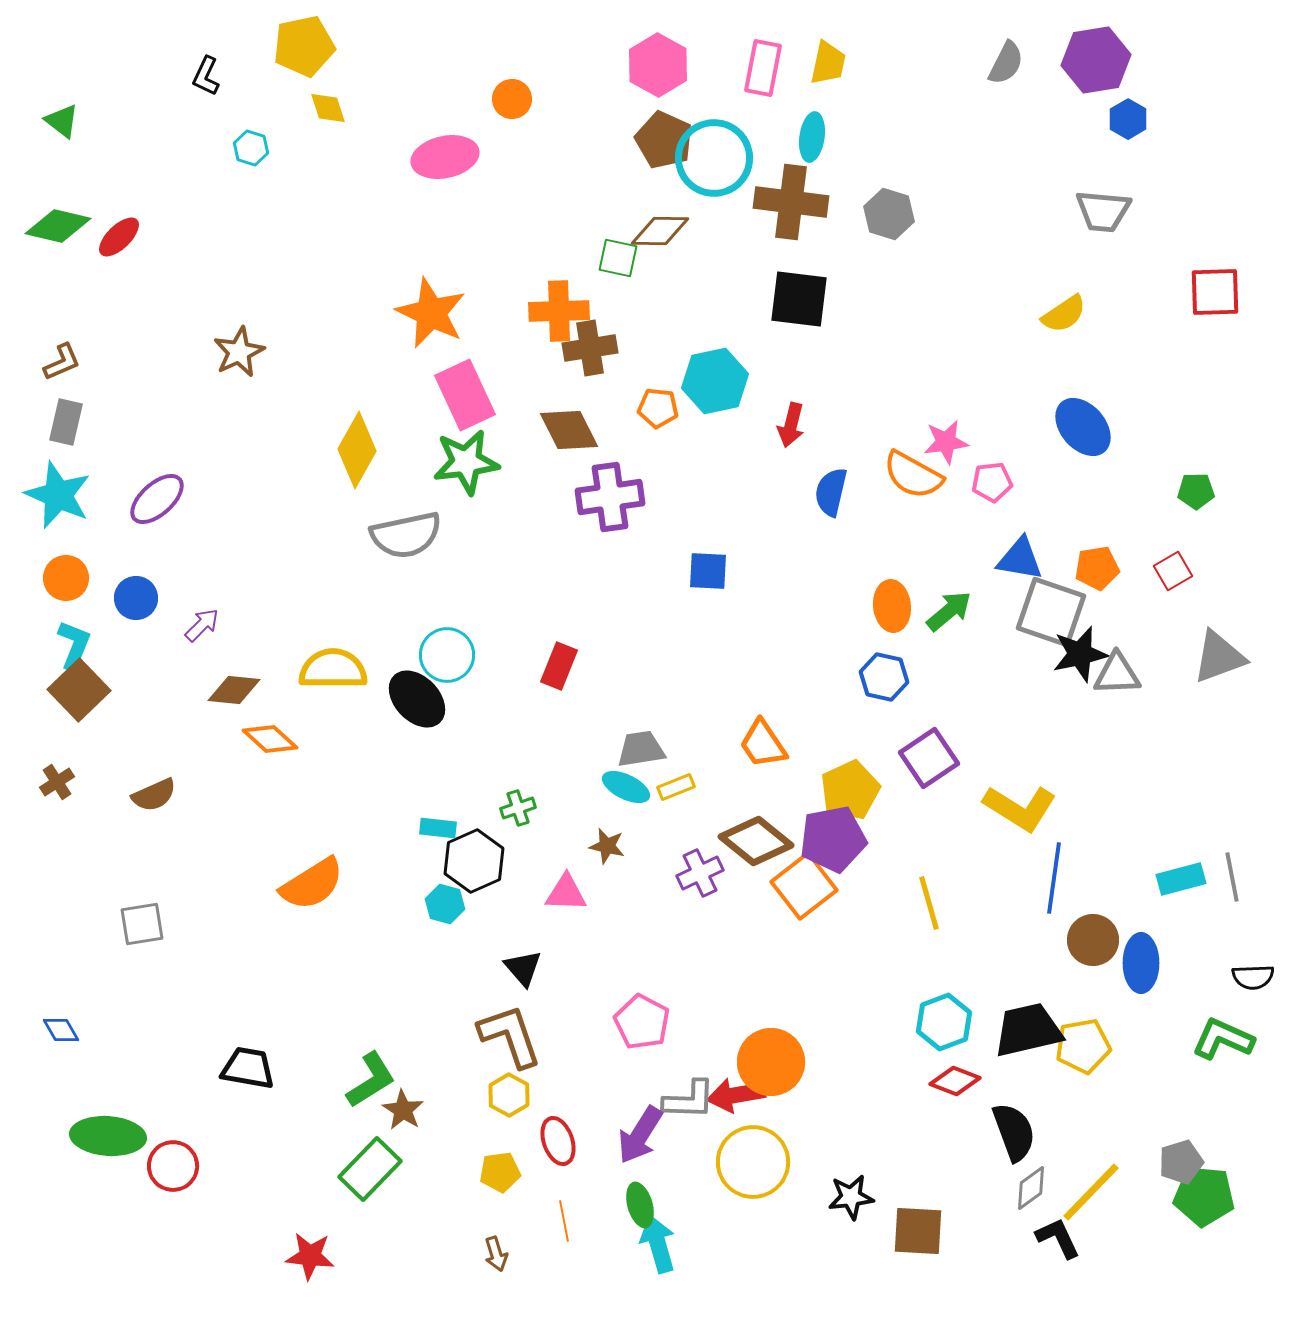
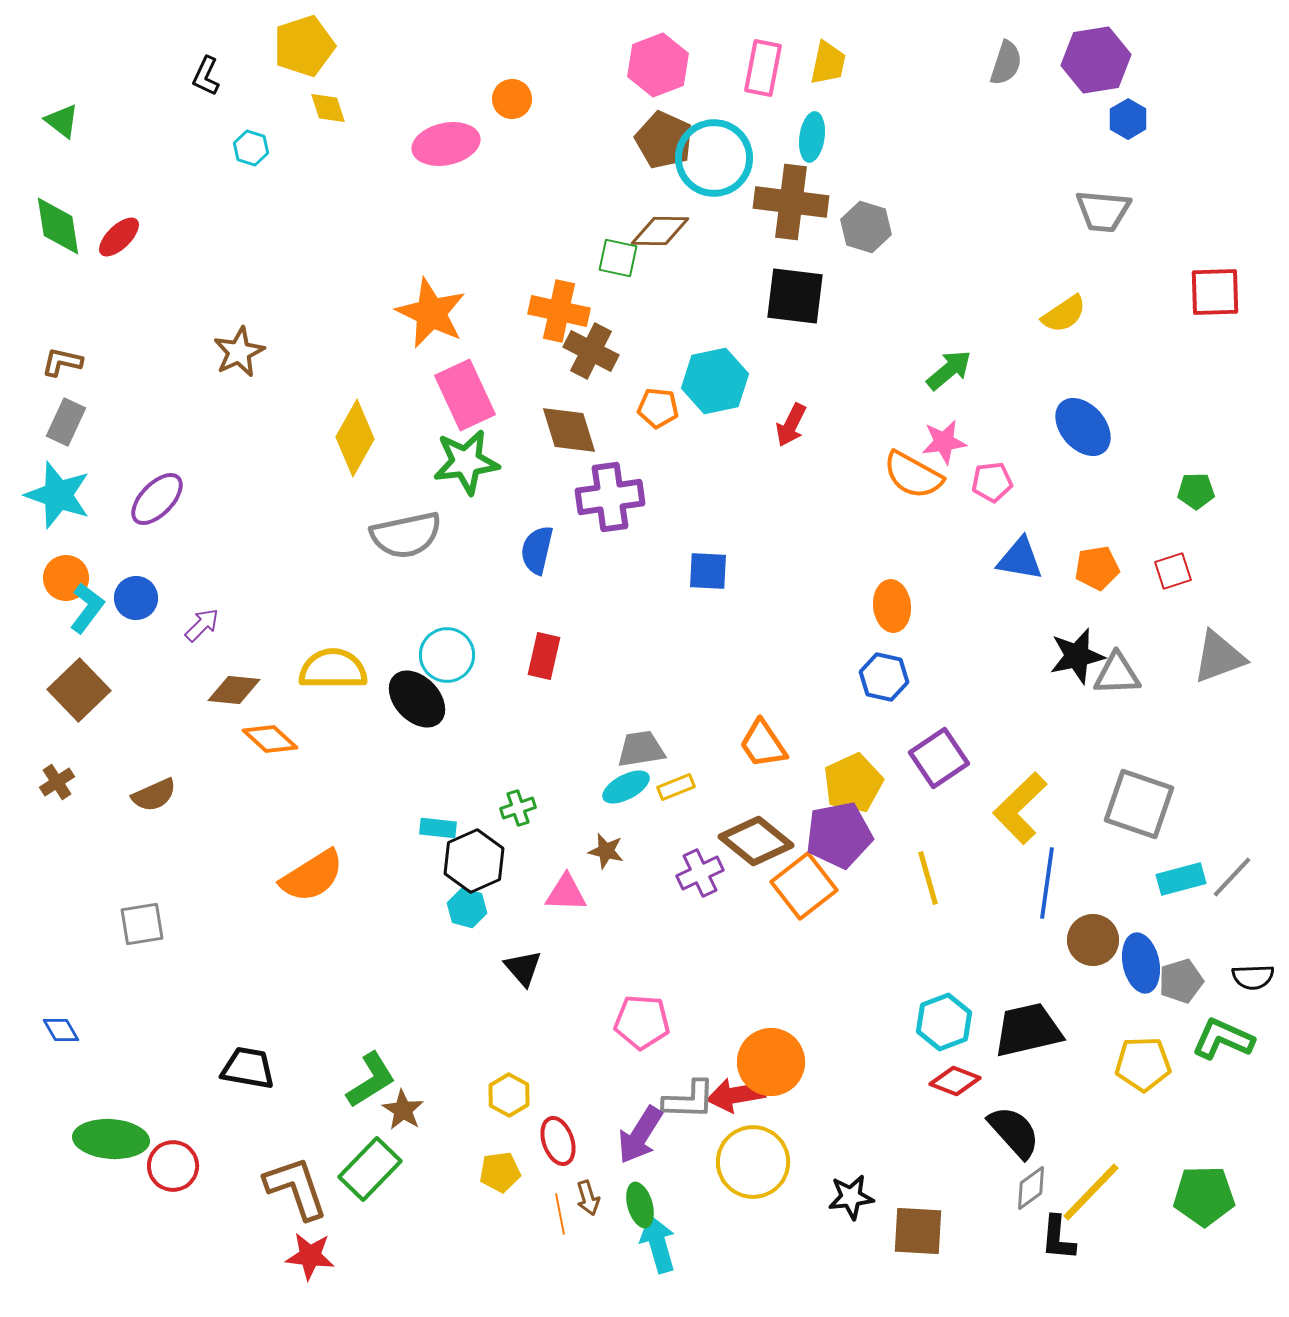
yellow pentagon at (304, 46): rotated 6 degrees counterclockwise
gray semicircle at (1006, 63): rotated 9 degrees counterclockwise
pink hexagon at (658, 65): rotated 10 degrees clockwise
pink ellipse at (445, 157): moved 1 px right, 13 px up
gray hexagon at (889, 214): moved 23 px left, 13 px down
green diamond at (58, 226): rotated 68 degrees clockwise
black square at (799, 299): moved 4 px left, 3 px up
orange cross at (559, 311): rotated 14 degrees clockwise
brown cross at (590, 348): moved 1 px right, 3 px down; rotated 36 degrees clockwise
brown L-shape at (62, 362): rotated 144 degrees counterclockwise
gray rectangle at (66, 422): rotated 12 degrees clockwise
red arrow at (791, 425): rotated 12 degrees clockwise
brown diamond at (569, 430): rotated 10 degrees clockwise
pink star at (946, 442): moved 2 px left
yellow diamond at (357, 450): moved 2 px left, 12 px up
blue semicircle at (831, 492): moved 294 px left, 58 px down
cyan star at (58, 495): rotated 4 degrees counterclockwise
purple ellipse at (157, 499): rotated 4 degrees counterclockwise
red square at (1173, 571): rotated 12 degrees clockwise
green arrow at (949, 611): moved 241 px up
gray square at (1051, 612): moved 88 px right, 192 px down
cyan L-shape at (74, 645): moved 13 px right, 37 px up; rotated 15 degrees clockwise
black star at (1080, 654): moved 3 px left, 2 px down
red rectangle at (559, 666): moved 15 px left, 10 px up; rotated 9 degrees counterclockwise
purple square at (929, 758): moved 10 px right
cyan ellipse at (626, 787): rotated 54 degrees counterclockwise
yellow pentagon at (850, 790): moved 3 px right, 7 px up
yellow L-shape at (1020, 808): rotated 104 degrees clockwise
purple pentagon at (833, 839): moved 6 px right, 4 px up
brown star at (607, 846): moved 1 px left, 5 px down
gray line at (1232, 877): rotated 54 degrees clockwise
blue line at (1054, 878): moved 7 px left, 5 px down
orange semicircle at (312, 884): moved 8 px up
yellow line at (929, 903): moved 1 px left, 25 px up
cyan hexagon at (445, 904): moved 22 px right, 4 px down
blue ellipse at (1141, 963): rotated 12 degrees counterclockwise
pink pentagon at (642, 1022): rotated 24 degrees counterclockwise
brown L-shape at (510, 1036): moved 214 px left, 152 px down
yellow pentagon at (1083, 1046): moved 60 px right, 18 px down; rotated 8 degrees clockwise
black semicircle at (1014, 1132): rotated 22 degrees counterclockwise
green ellipse at (108, 1136): moved 3 px right, 3 px down
gray pentagon at (1181, 1162): moved 181 px up
green pentagon at (1204, 1196): rotated 6 degrees counterclockwise
orange line at (564, 1221): moved 4 px left, 7 px up
black L-shape at (1058, 1238): rotated 150 degrees counterclockwise
brown arrow at (496, 1254): moved 92 px right, 56 px up
